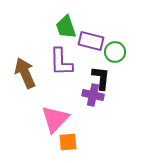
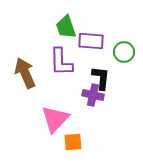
purple rectangle: rotated 10 degrees counterclockwise
green circle: moved 9 px right
orange square: moved 5 px right
